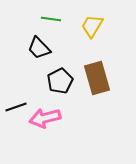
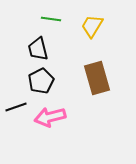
black trapezoid: moved 1 px left, 1 px down; rotated 30 degrees clockwise
black pentagon: moved 19 px left
pink arrow: moved 5 px right, 1 px up
